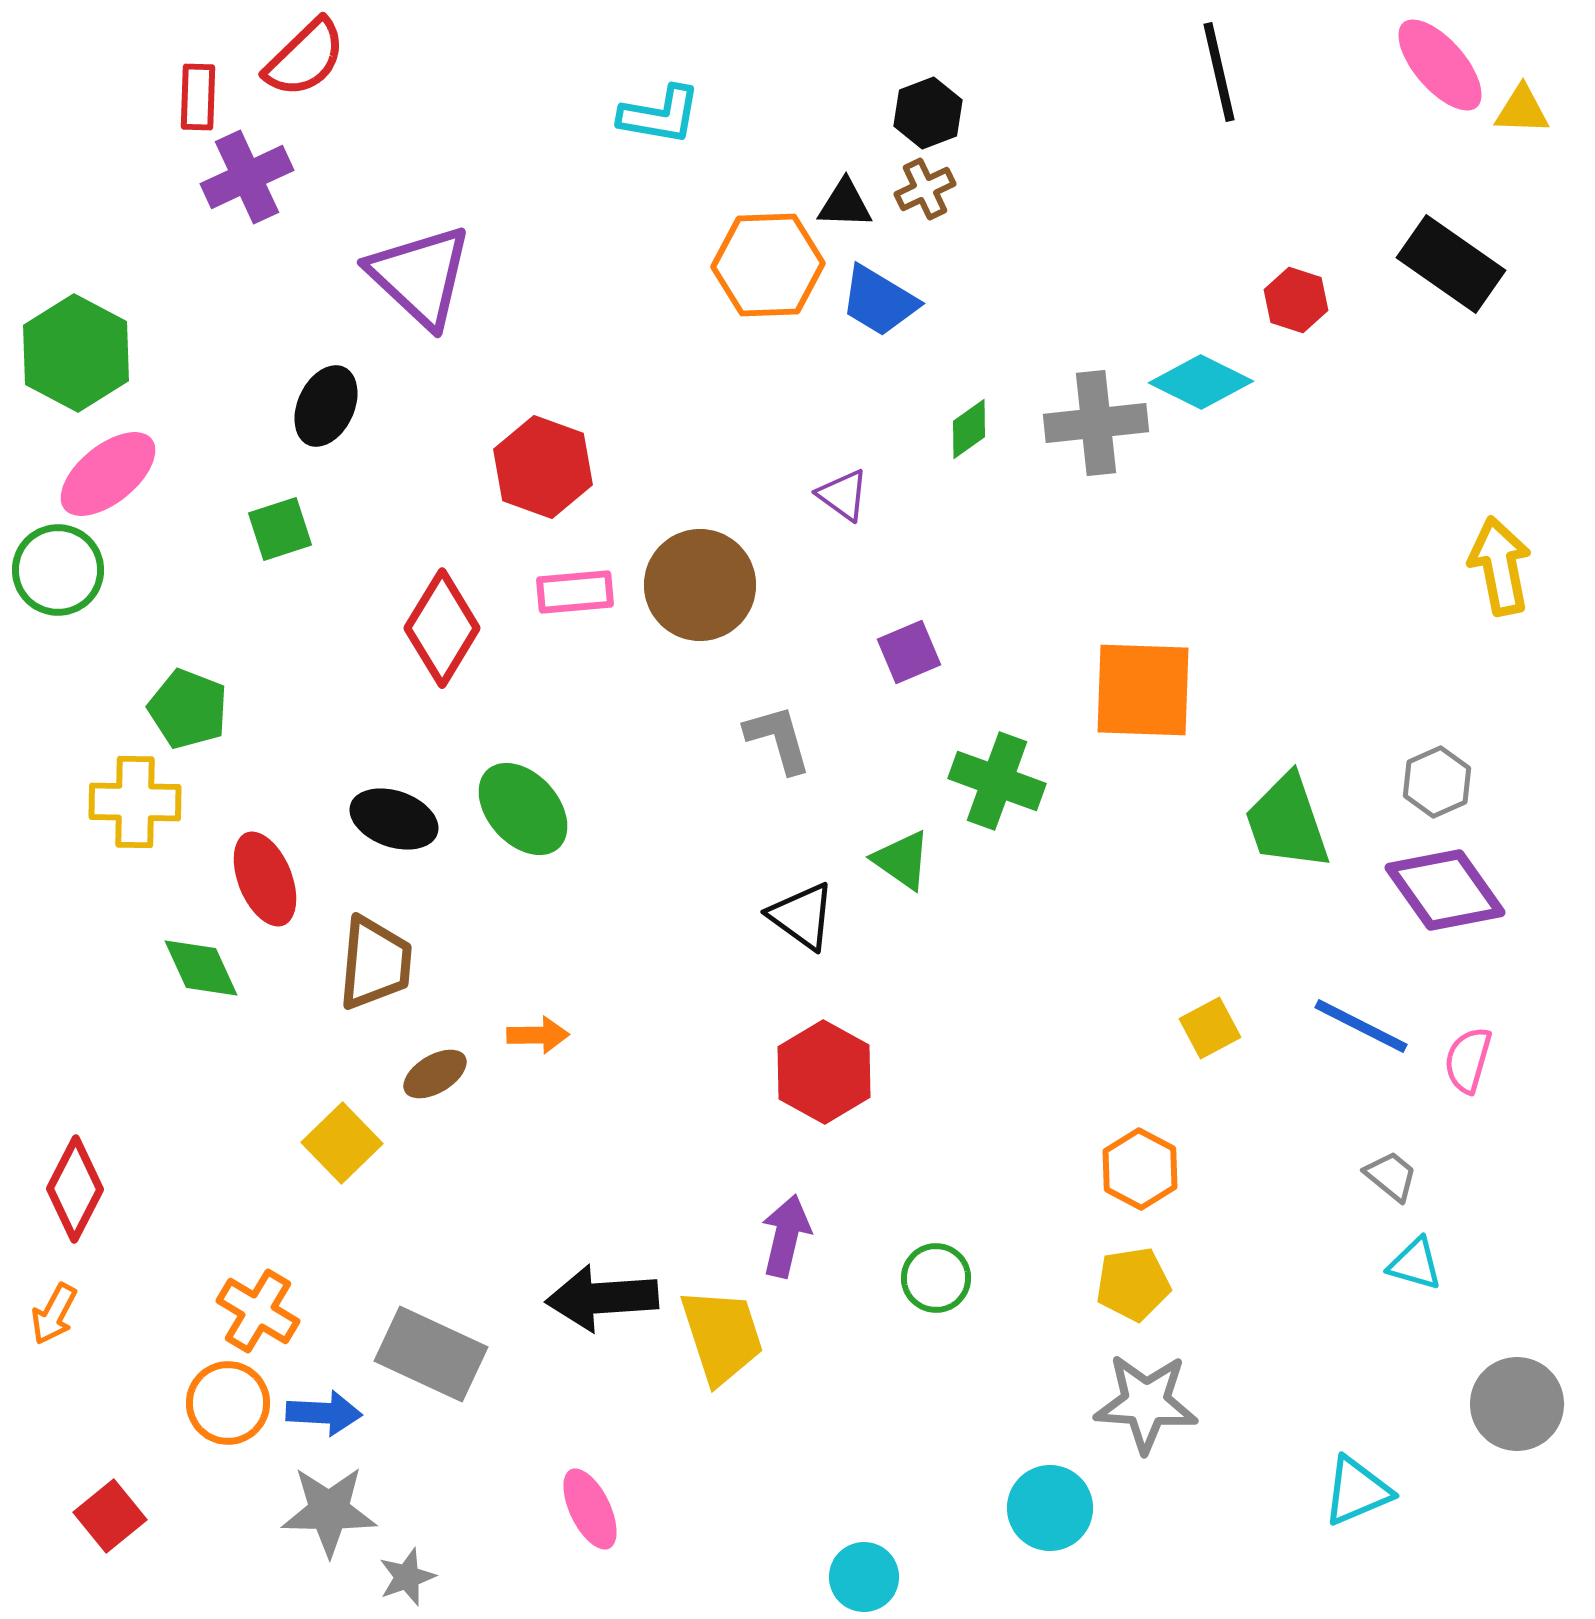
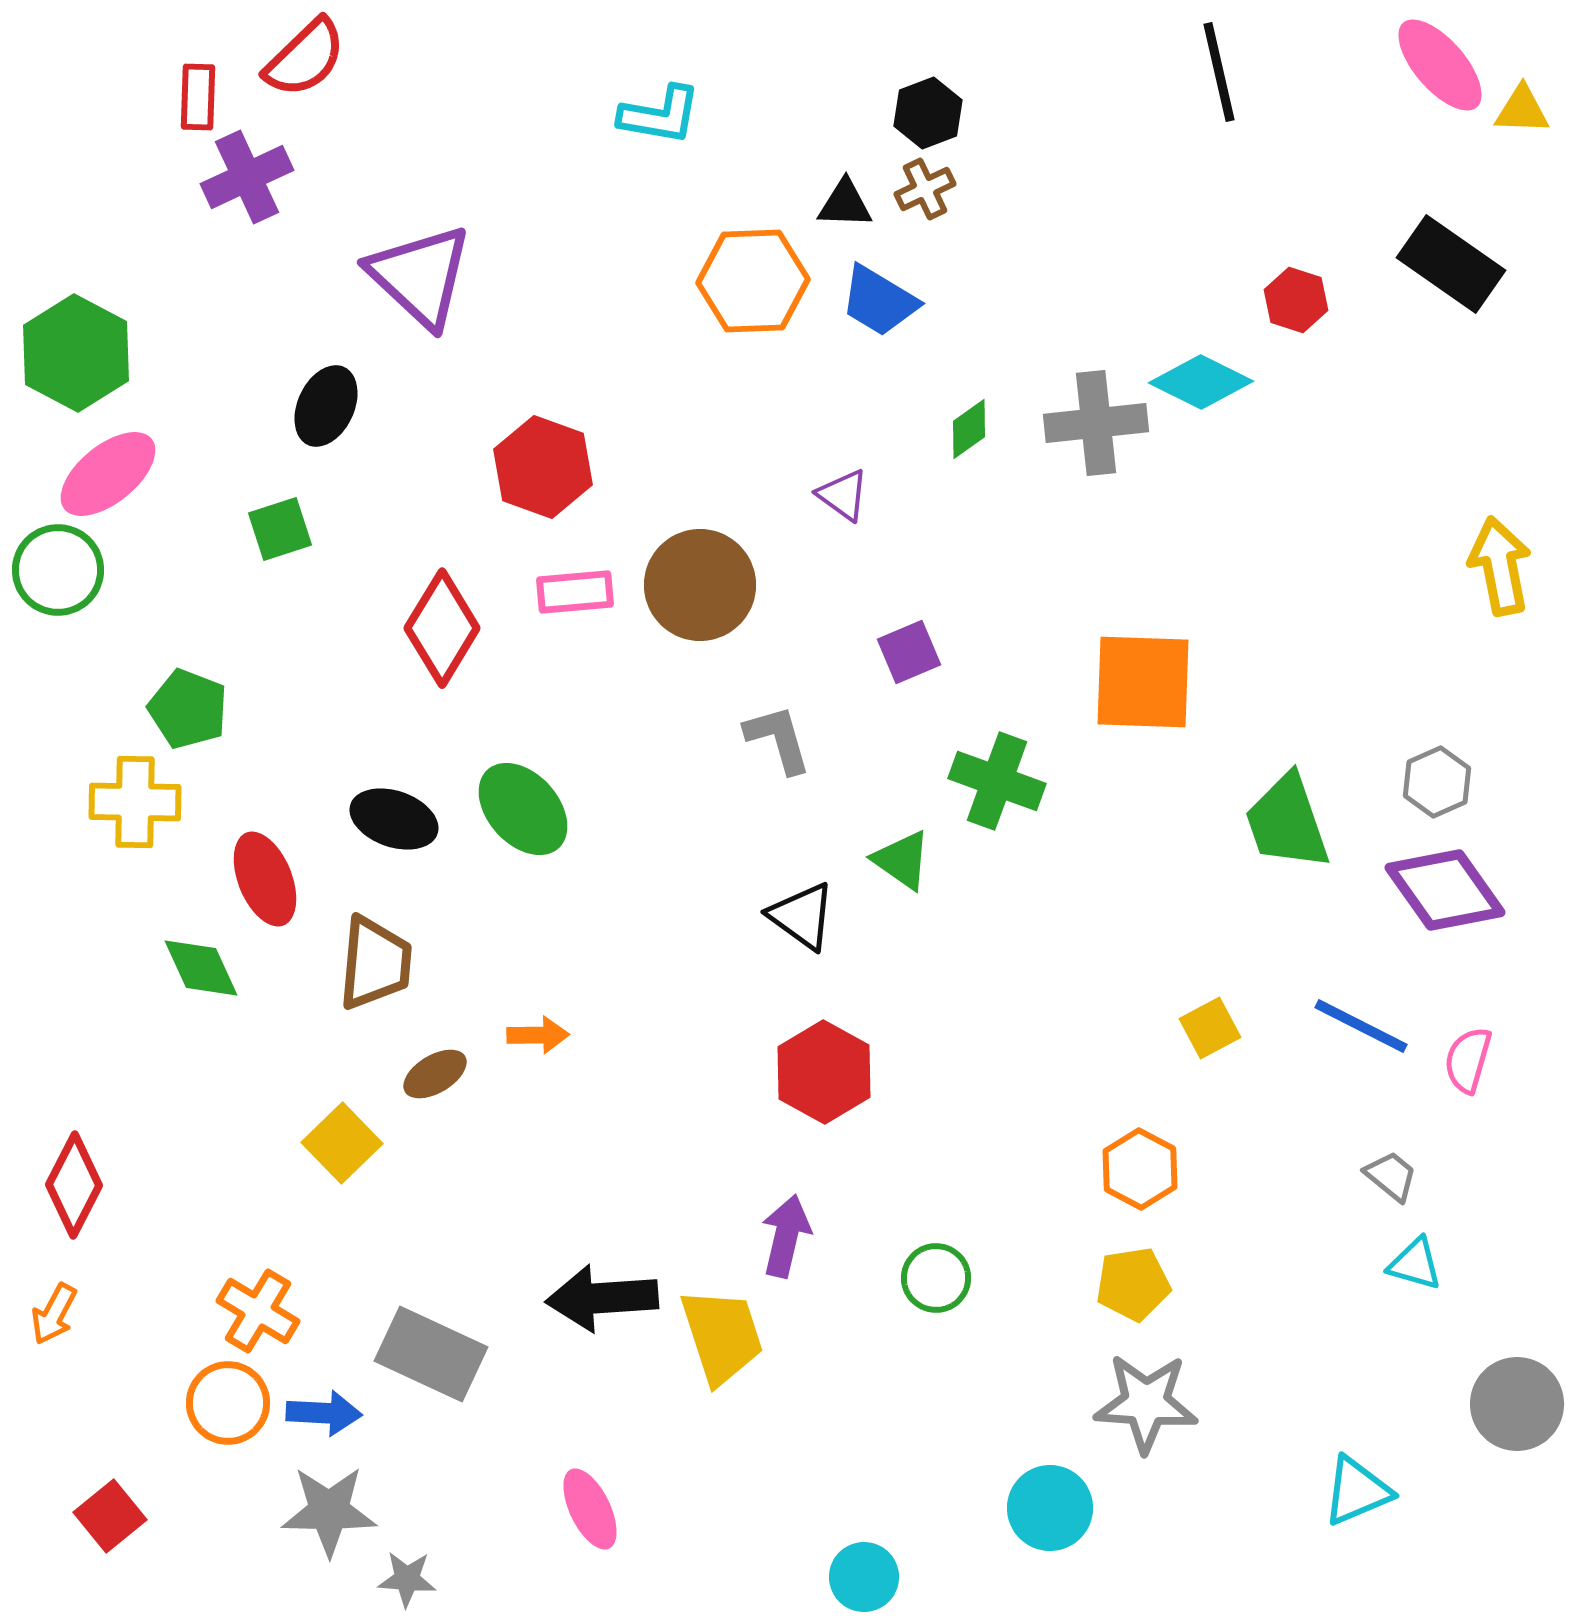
orange hexagon at (768, 265): moved 15 px left, 16 px down
orange square at (1143, 690): moved 8 px up
red diamond at (75, 1189): moved 1 px left, 4 px up
gray star at (407, 1577): moved 2 px down; rotated 24 degrees clockwise
